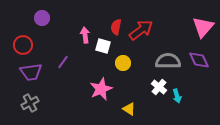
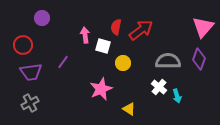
purple diamond: moved 1 px up; rotated 45 degrees clockwise
